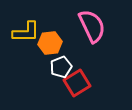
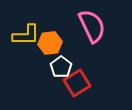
yellow L-shape: moved 3 px down
white pentagon: rotated 15 degrees counterclockwise
